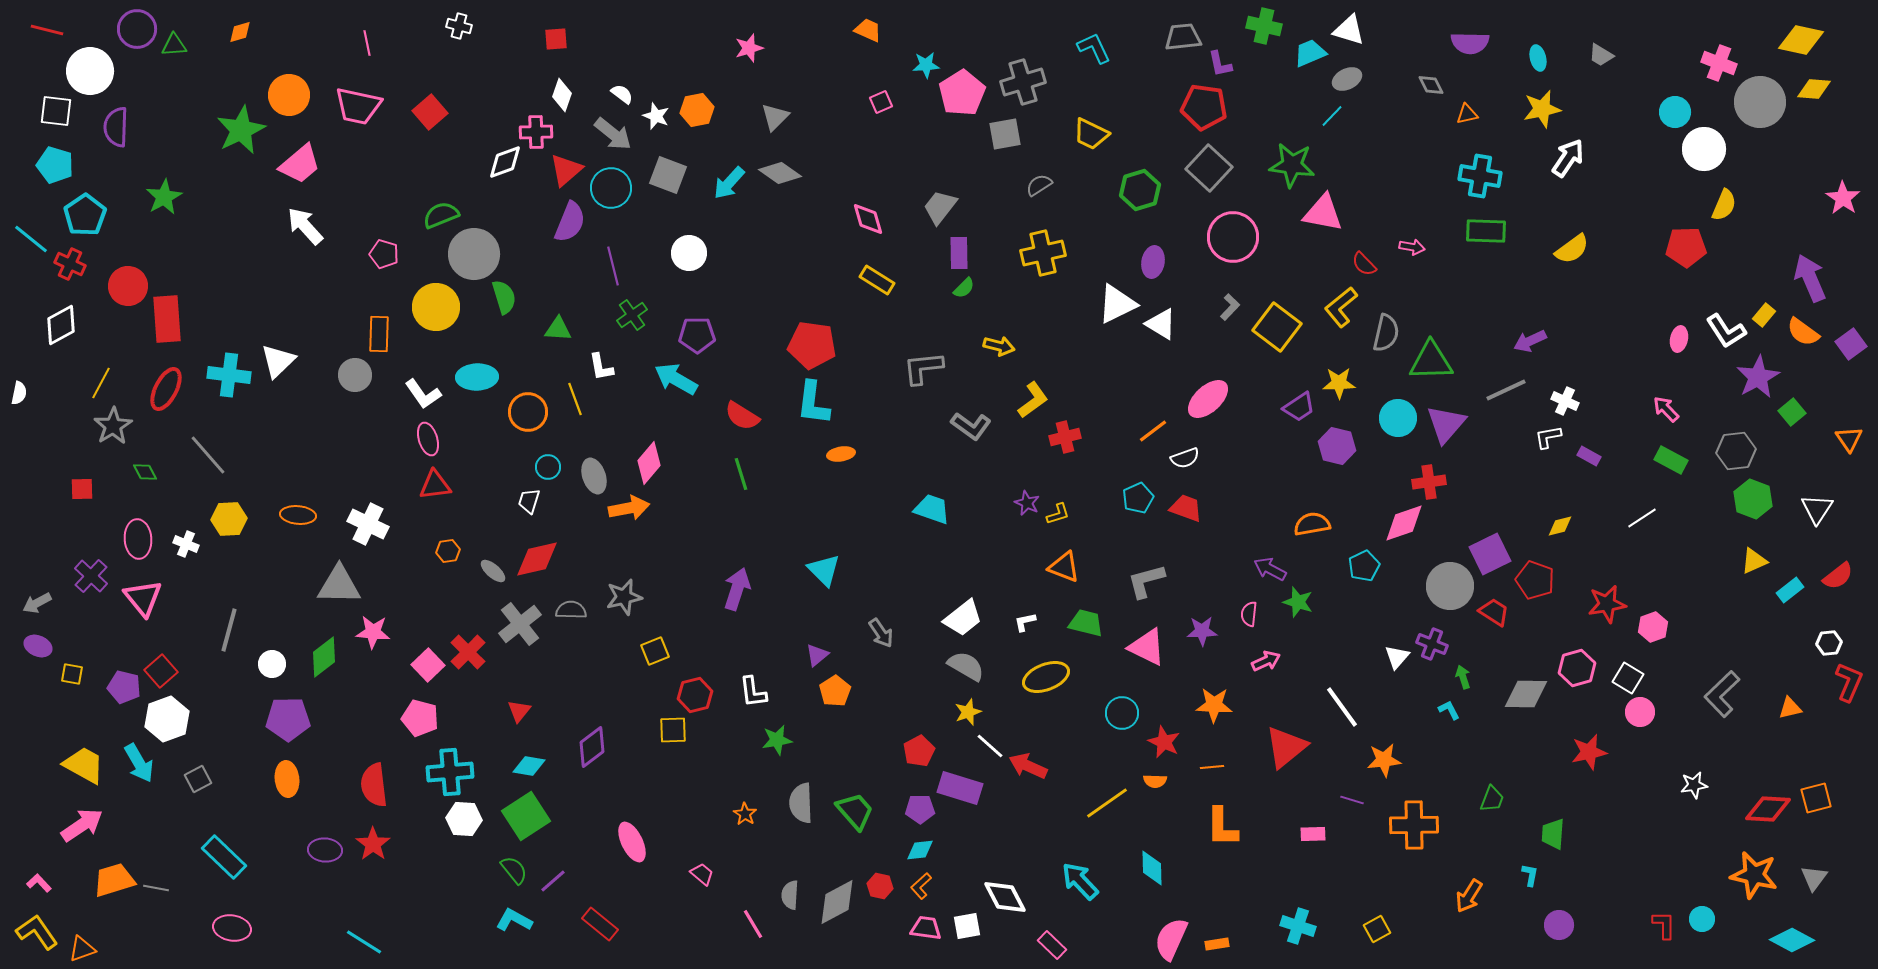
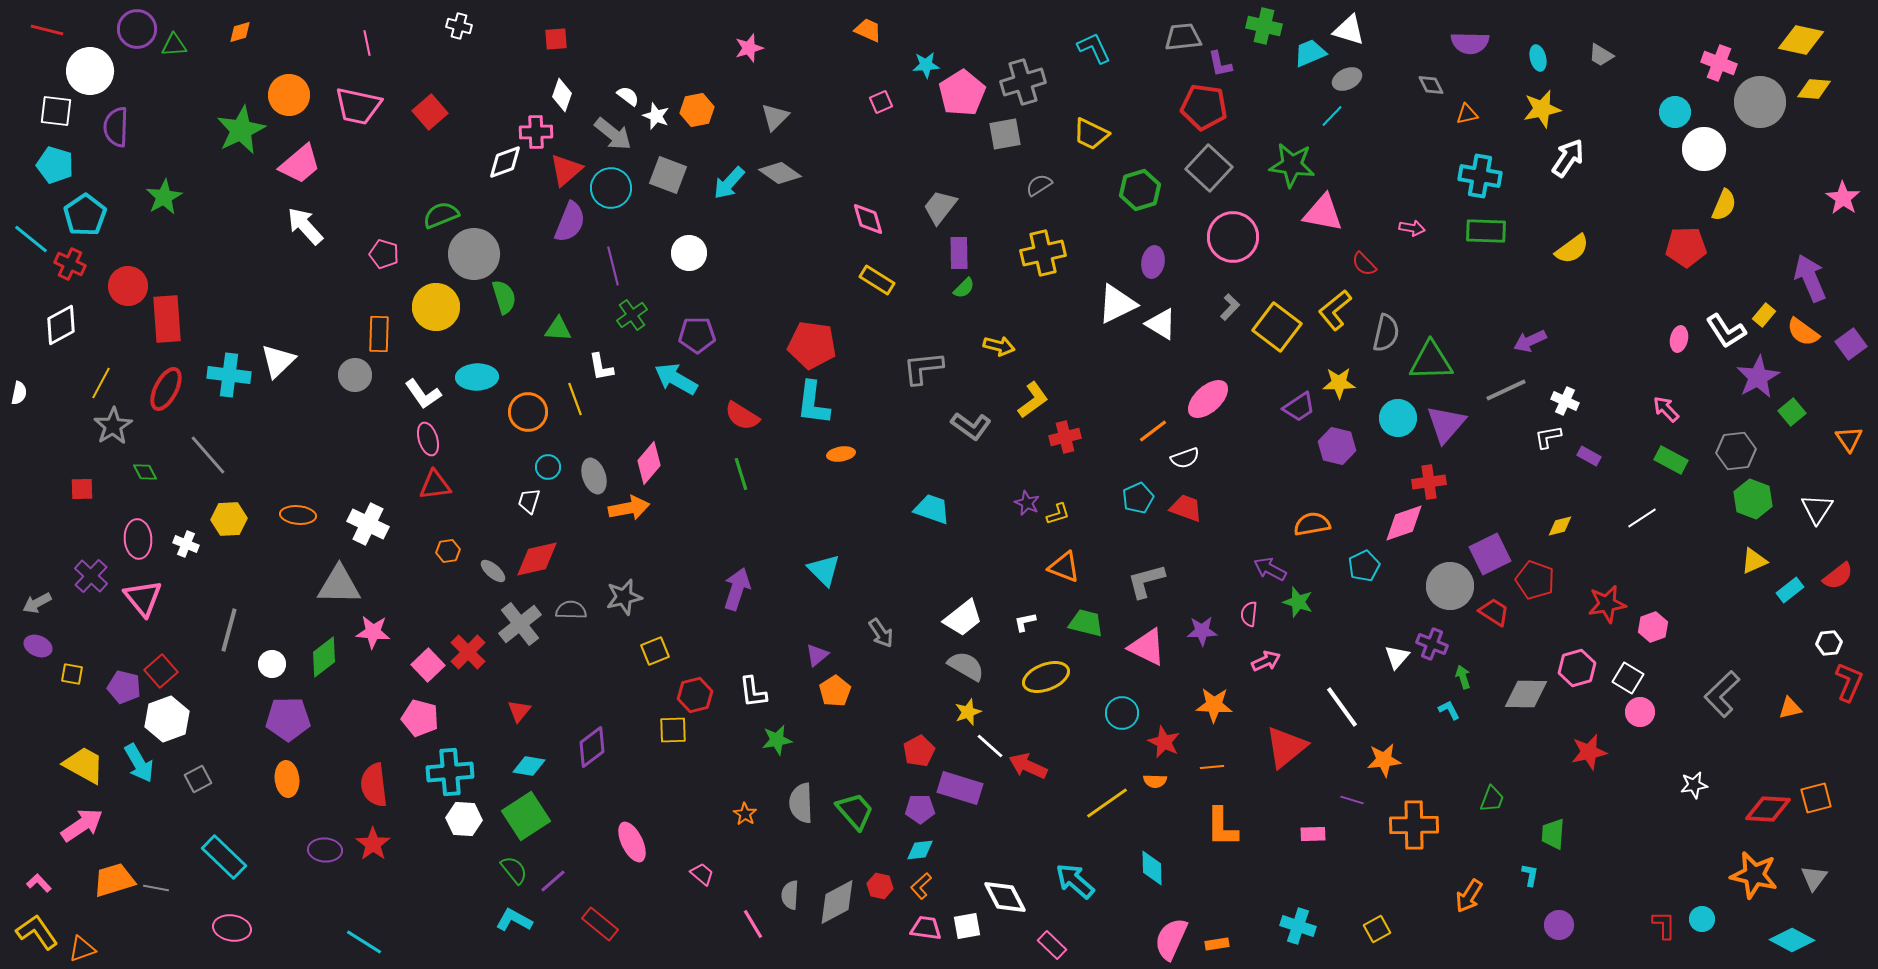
white semicircle at (622, 94): moved 6 px right, 2 px down
pink arrow at (1412, 247): moved 19 px up
yellow L-shape at (1341, 307): moved 6 px left, 3 px down
cyan arrow at (1080, 881): moved 5 px left; rotated 6 degrees counterclockwise
